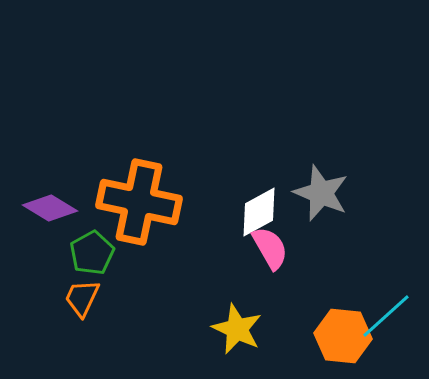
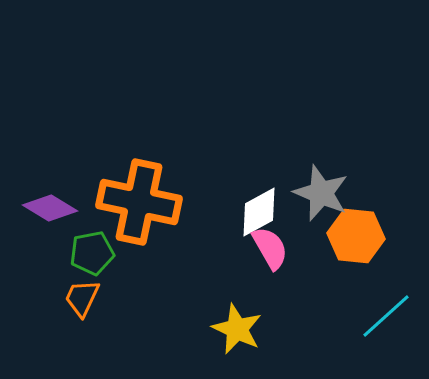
green pentagon: rotated 18 degrees clockwise
orange hexagon: moved 13 px right, 100 px up
